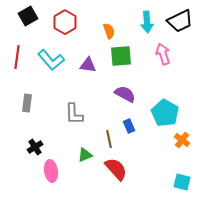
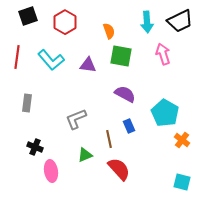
black square: rotated 12 degrees clockwise
green square: rotated 15 degrees clockwise
gray L-shape: moved 2 px right, 5 px down; rotated 70 degrees clockwise
black cross: rotated 35 degrees counterclockwise
red semicircle: moved 3 px right
